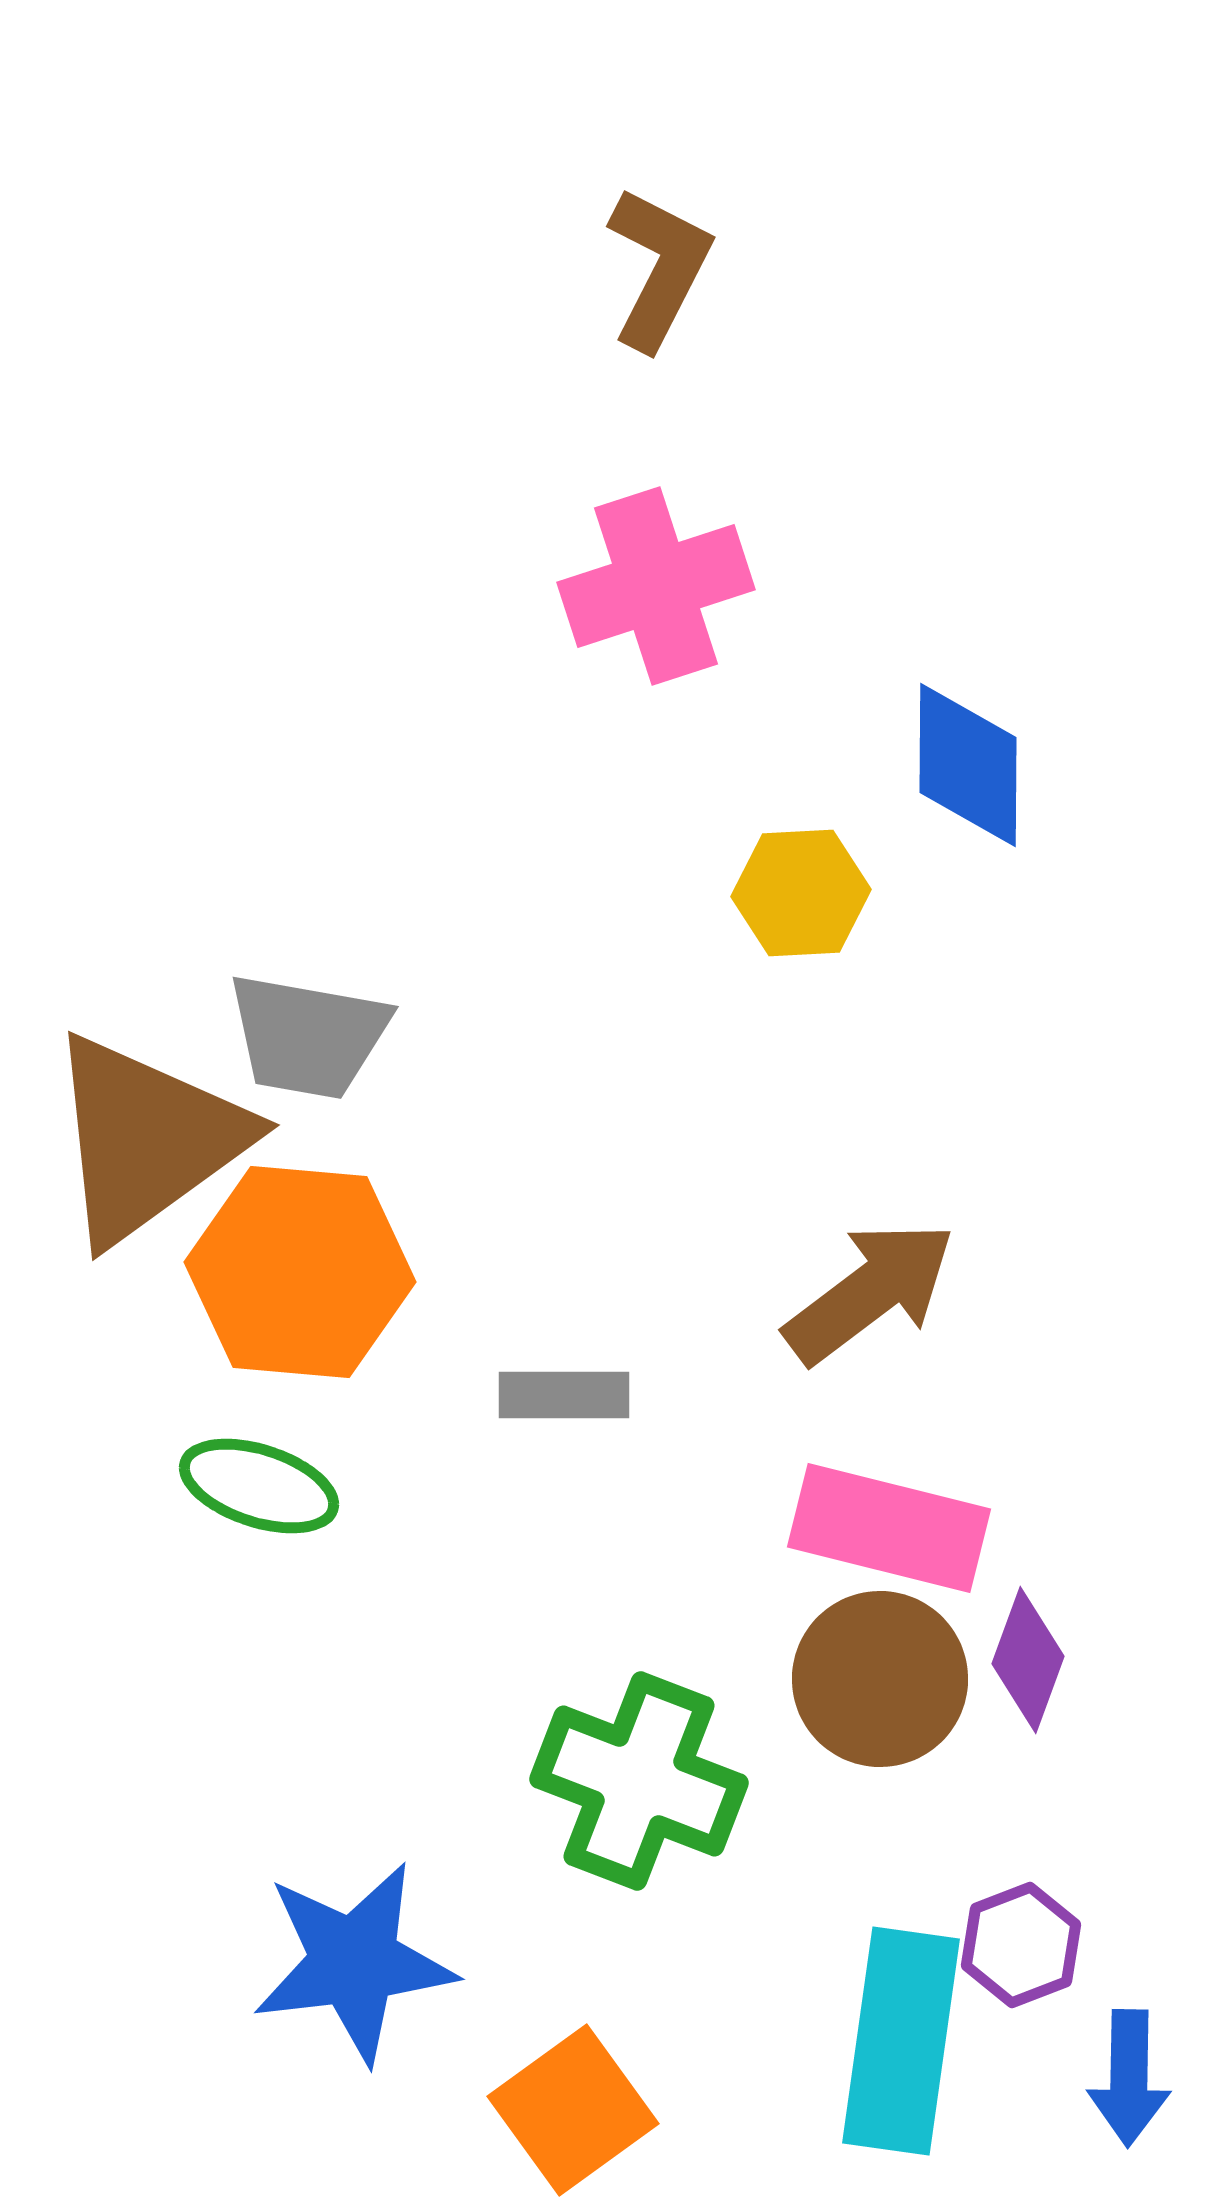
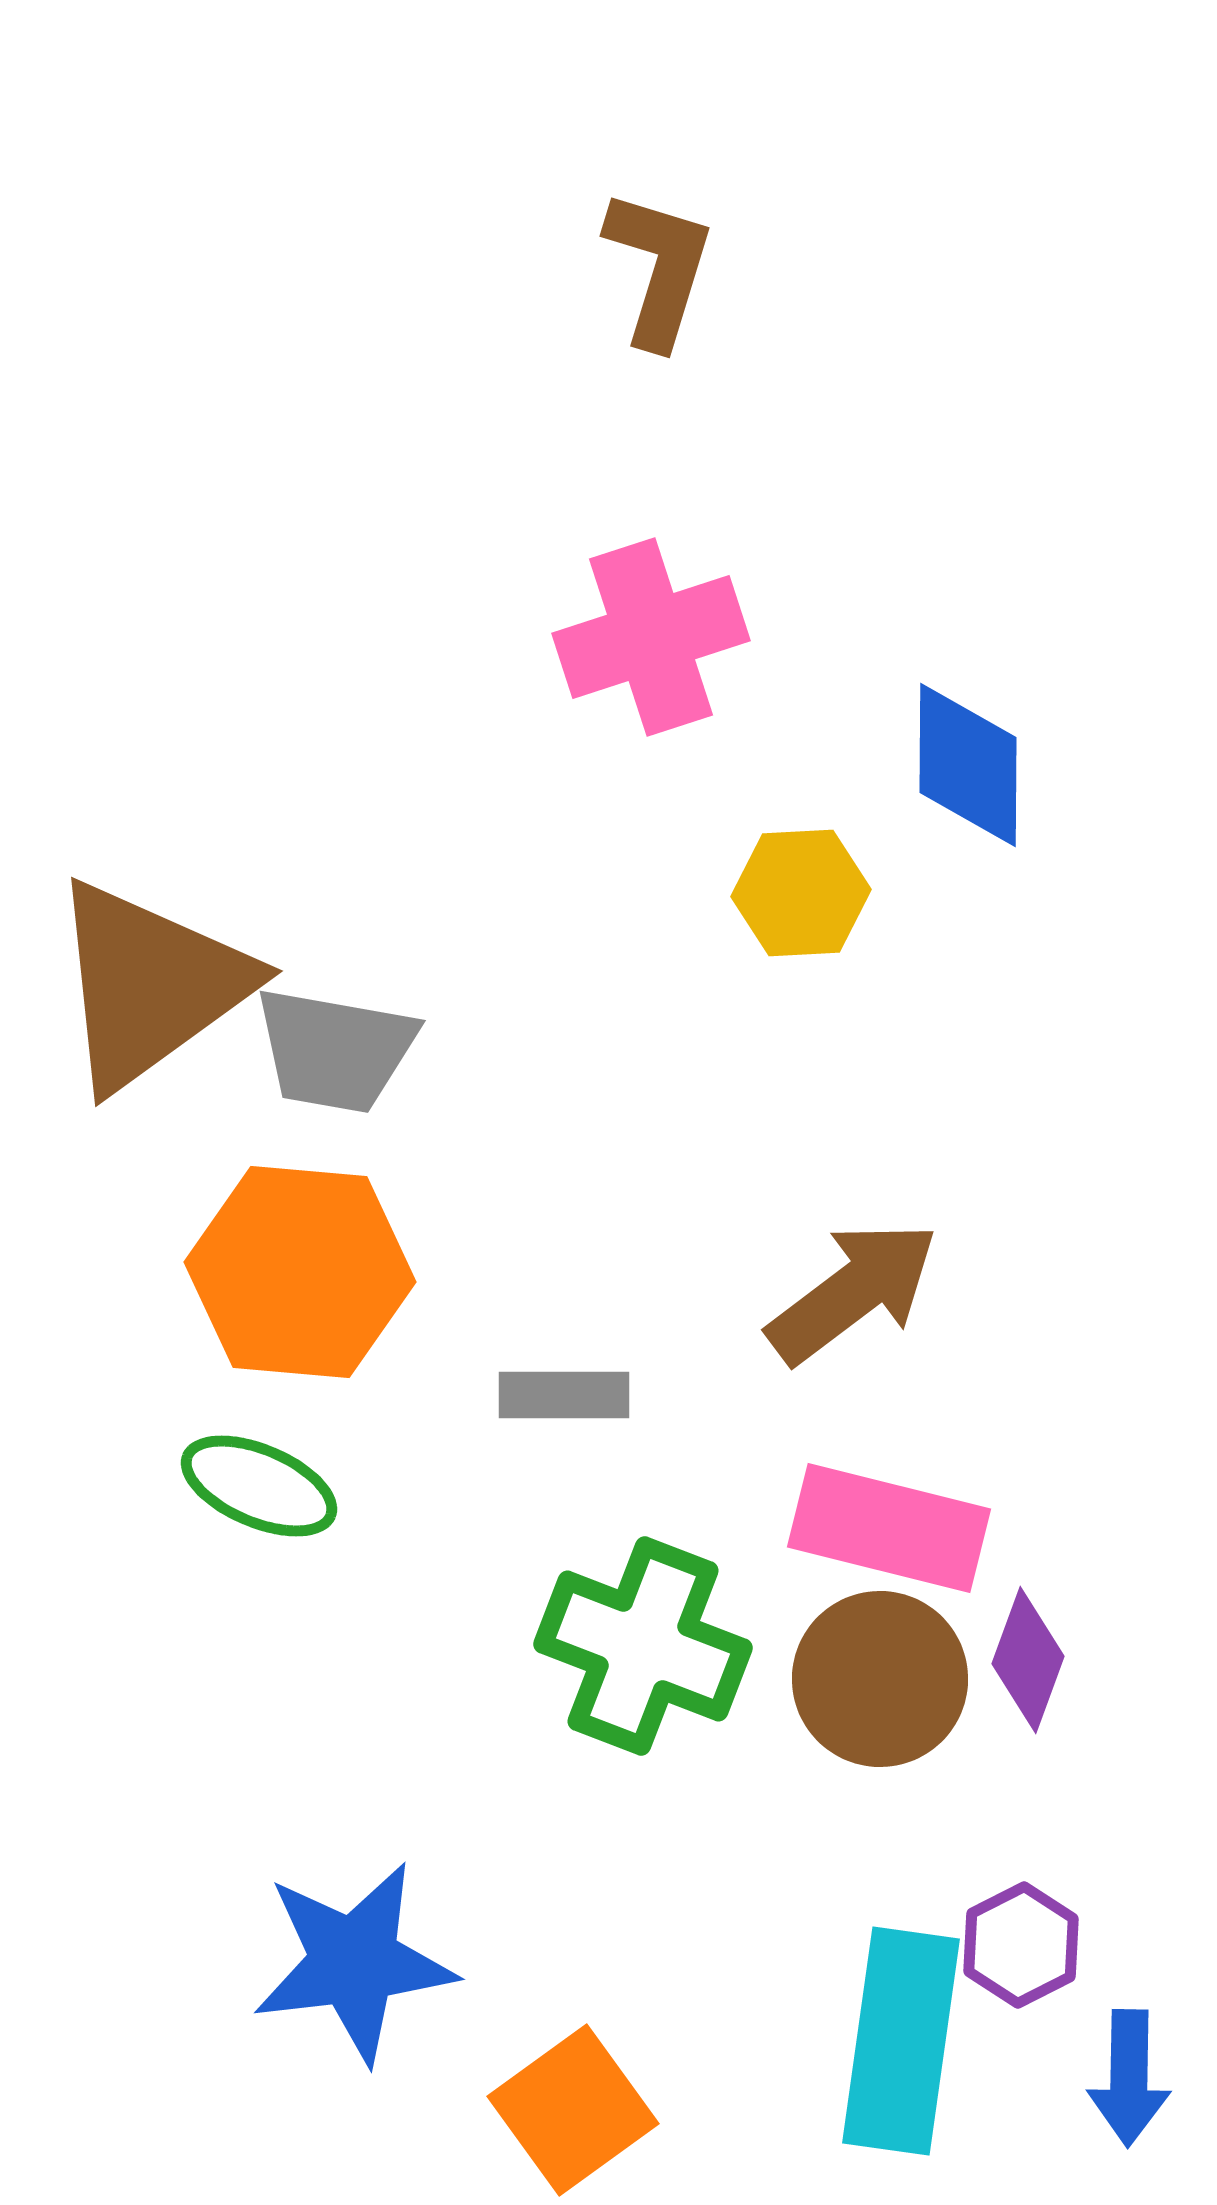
brown L-shape: rotated 10 degrees counterclockwise
pink cross: moved 5 px left, 51 px down
gray trapezoid: moved 27 px right, 14 px down
brown triangle: moved 3 px right, 154 px up
brown arrow: moved 17 px left
green ellipse: rotated 5 degrees clockwise
green cross: moved 4 px right, 135 px up
purple hexagon: rotated 6 degrees counterclockwise
